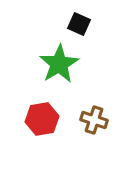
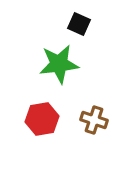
green star: rotated 24 degrees clockwise
